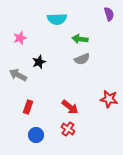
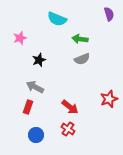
cyan semicircle: rotated 24 degrees clockwise
black star: moved 2 px up
gray arrow: moved 17 px right, 12 px down
red star: rotated 30 degrees counterclockwise
